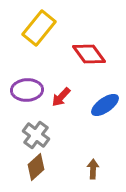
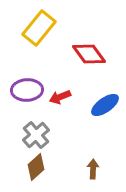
red arrow: moved 1 px left; rotated 25 degrees clockwise
gray cross: rotated 12 degrees clockwise
